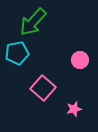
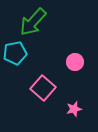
cyan pentagon: moved 2 px left
pink circle: moved 5 px left, 2 px down
